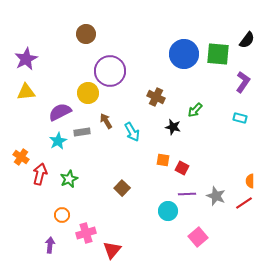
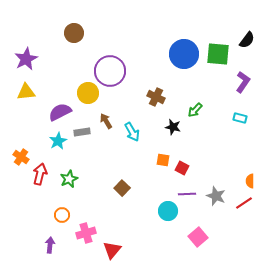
brown circle: moved 12 px left, 1 px up
